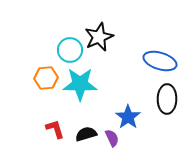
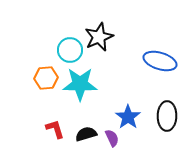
black ellipse: moved 17 px down
